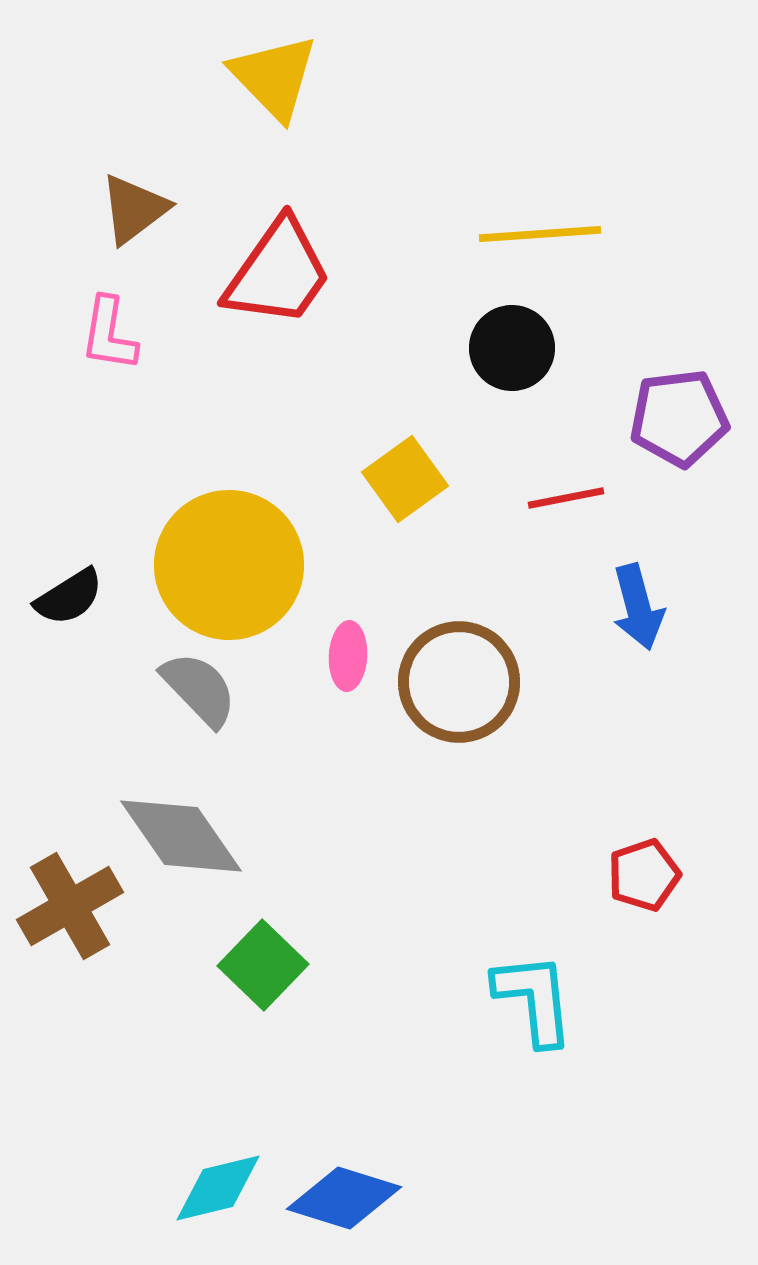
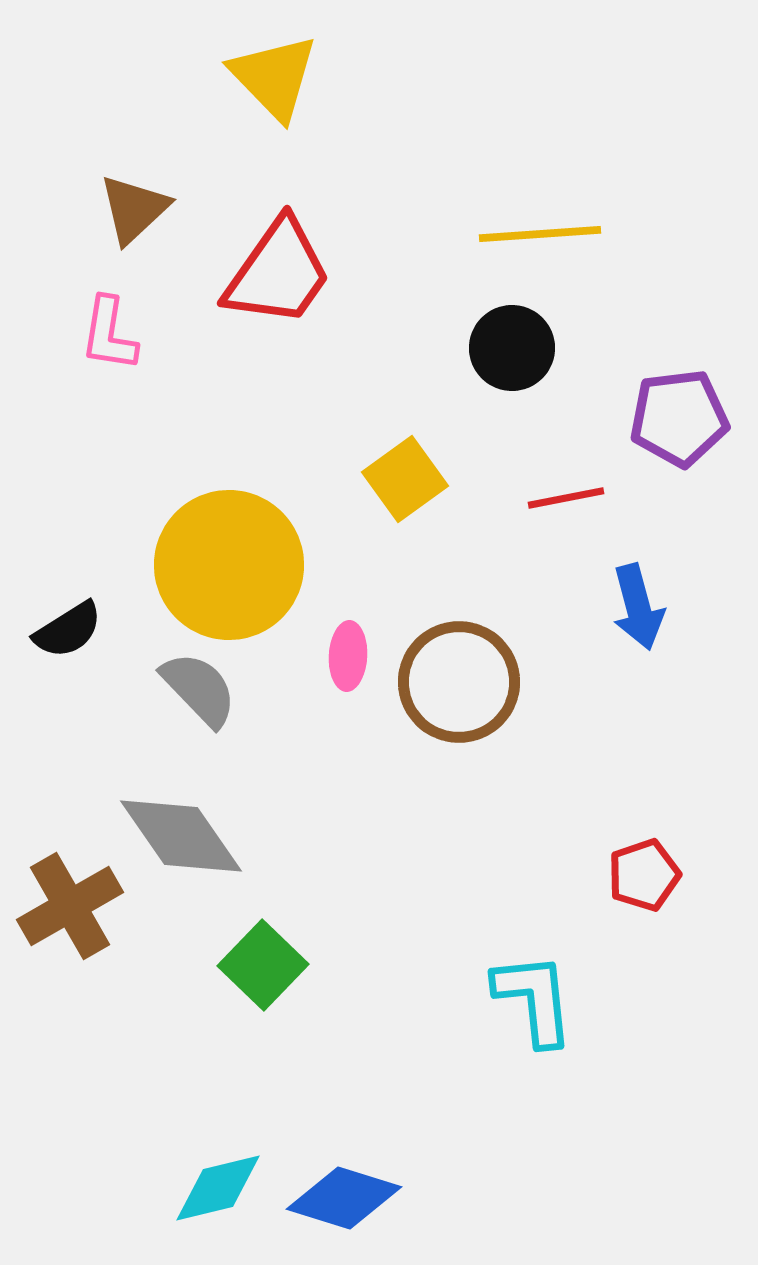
brown triangle: rotated 6 degrees counterclockwise
black semicircle: moved 1 px left, 33 px down
